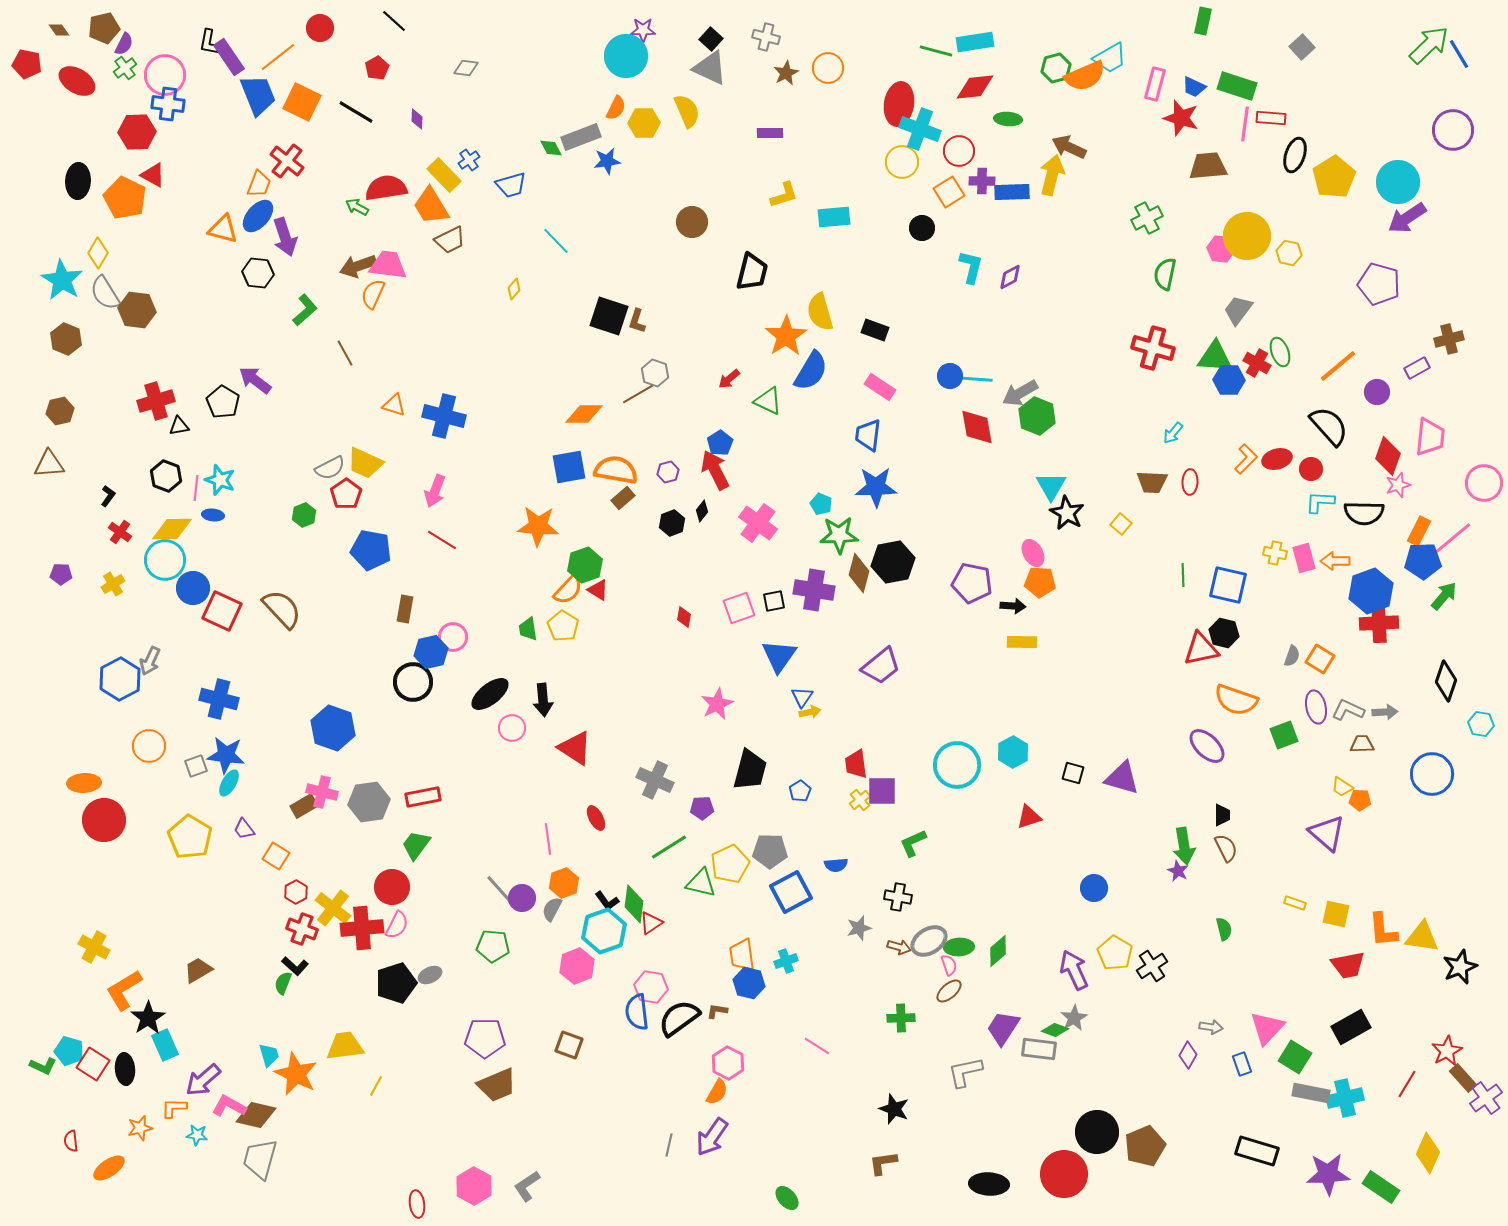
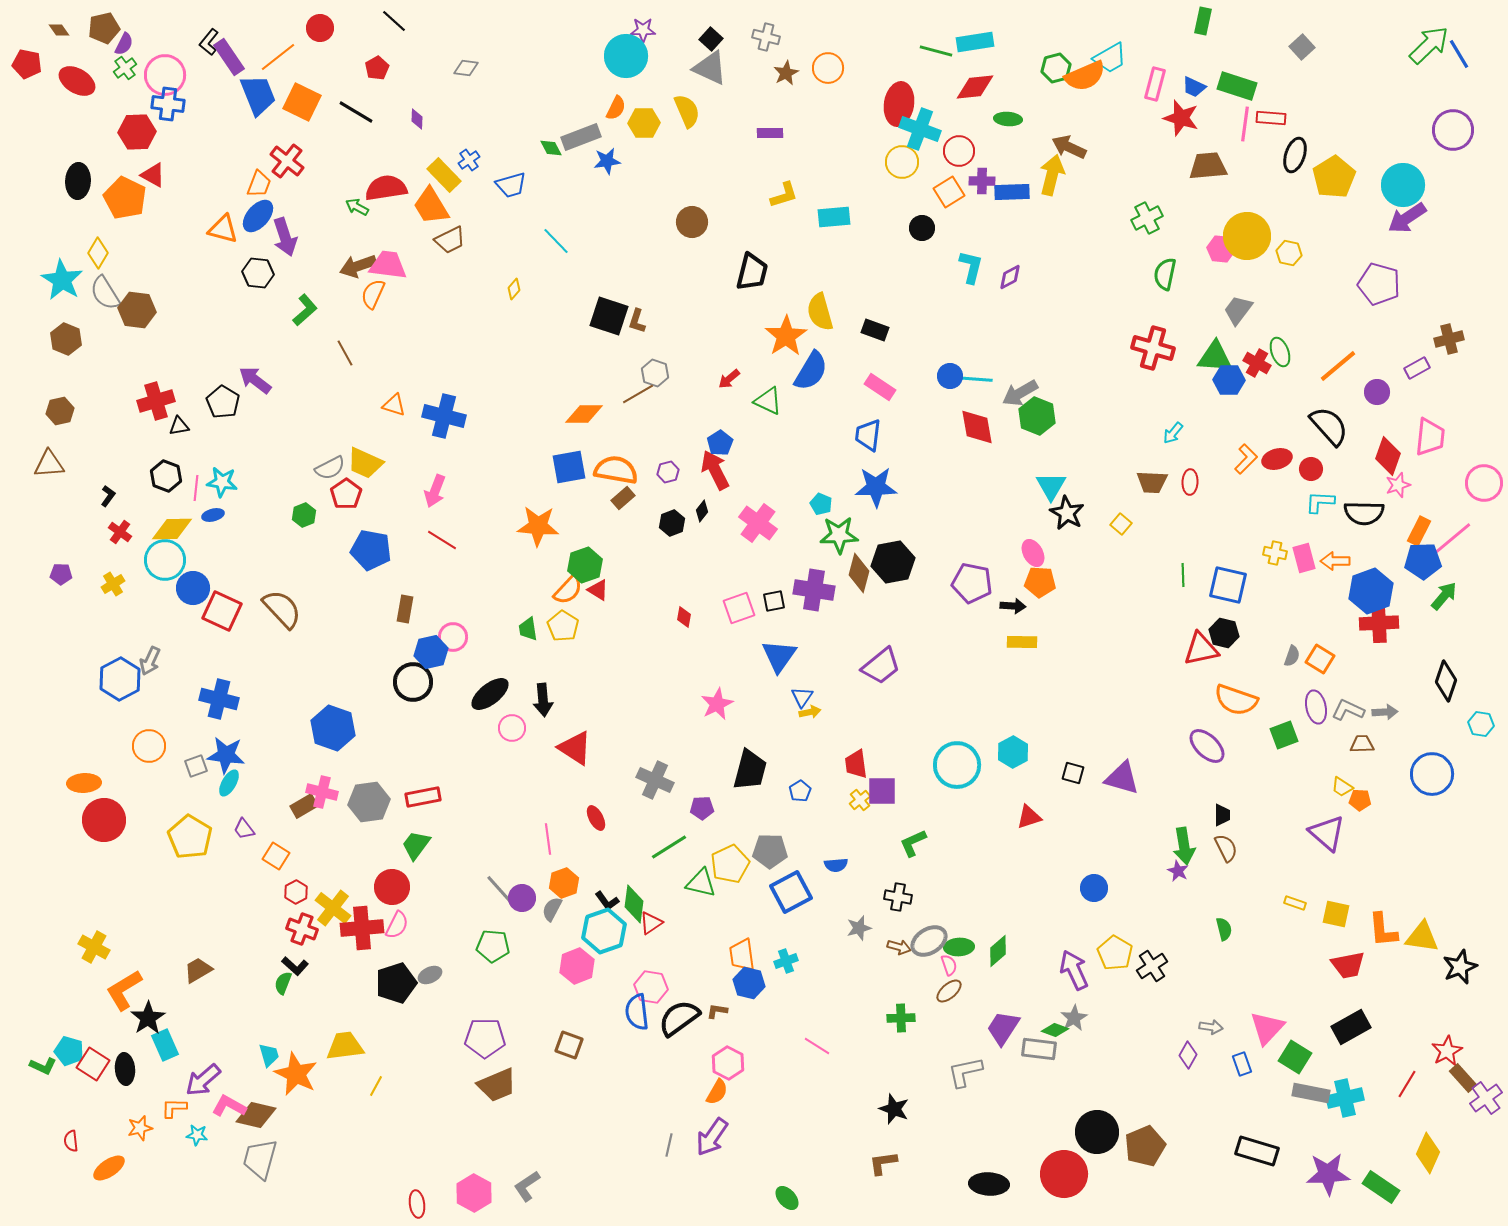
black L-shape at (209, 42): rotated 28 degrees clockwise
cyan circle at (1398, 182): moved 5 px right, 3 px down
cyan star at (220, 480): moved 2 px right, 2 px down; rotated 12 degrees counterclockwise
blue ellipse at (213, 515): rotated 20 degrees counterclockwise
pink hexagon at (474, 1186): moved 7 px down
